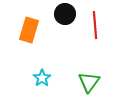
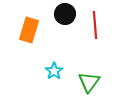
cyan star: moved 12 px right, 7 px up
